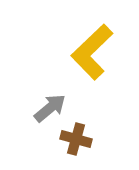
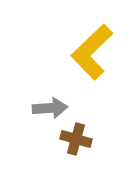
gray arrow: rotated 36 degrees clockwise
